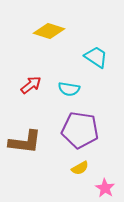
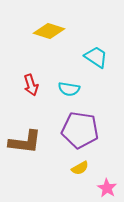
red arrow: rotated 110 degrees clockwise
pink star: moved 2 px right
